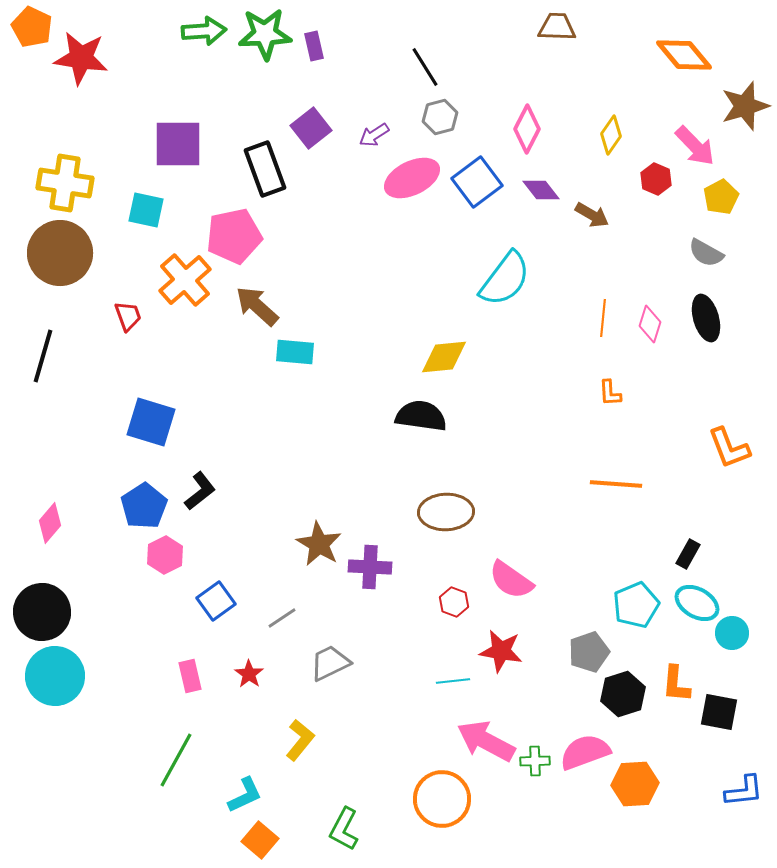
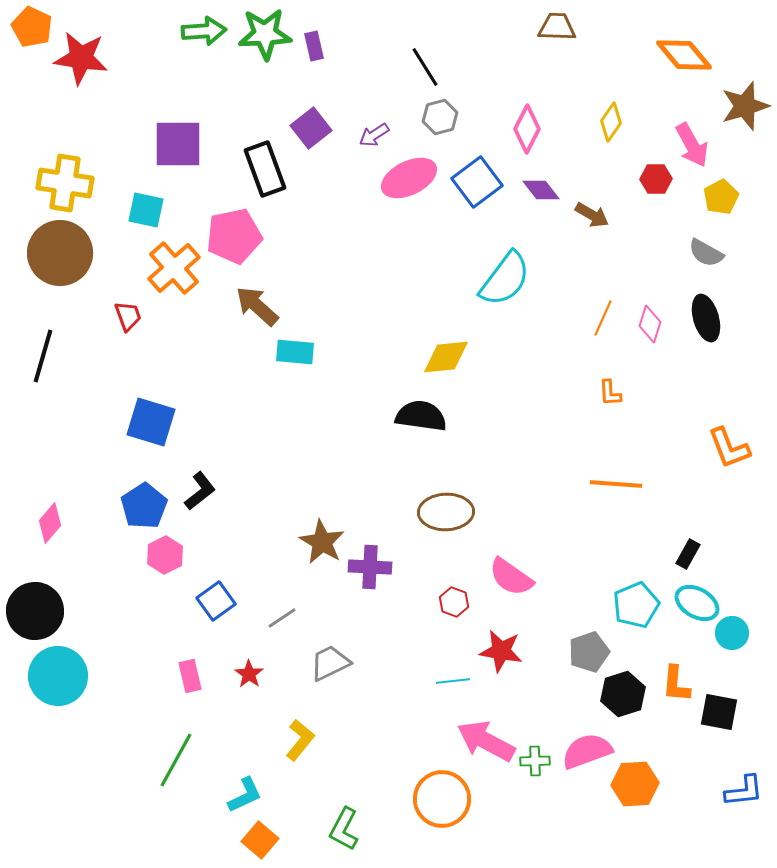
yellow diamond at (611, 135): moved 13 px up
pink arrow at (695, 146): moved 3 px left, 1 px up; rotated 15 degrees clockwise
pink ellipse at (412, 178): moved 3 px left
red hexagon at (656, 179): rotated 24 degrees counterclockwise
orange cross at (185, 280): moved 11 px left, 12 px up
orange line at (603, 318): rotated 18 degrees clockwise
yellow diamond at (444, 357): moved 2 px right
brown star at (319, 544): moved 3 px right, 2 px up
pink semicircle at (511, 580): moved 3 px up
black circle at (42, 612): moved 7 px left, 1 px up
cyan circle at (55, 676): moved 3 px right
pink semicircle at (585, 752): moved 2 px right, 1 px up
